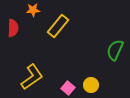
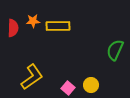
orange star: moved 11 px down
yellow rectangle: rotated 50 degrees clockwise
